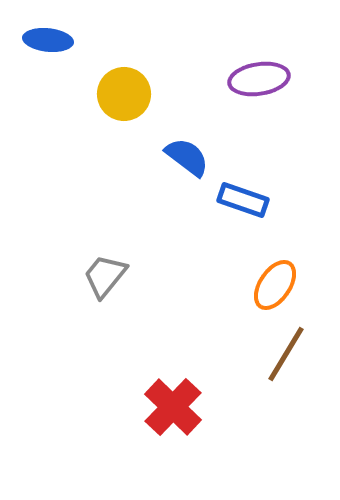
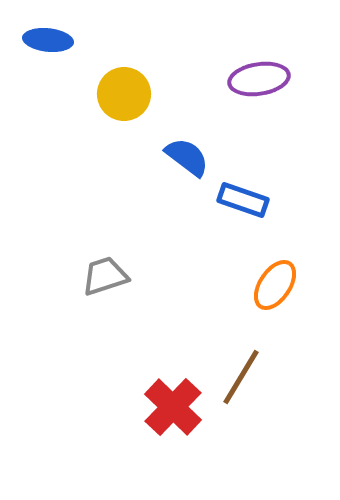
gray trapezoid: rotated 33 degrees clockwise
brown line: moved 45 px left, 23 px down
